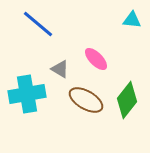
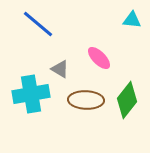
pink ellipse: moved 3 px right, 1 px up
cyan cross: moved 4 px right
brown ellipse: rotated 28 degrees counterclockwise
